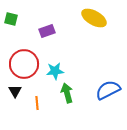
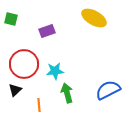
black triangle: moved 1 px up; rotated 16 degrees clockwise
orange line: moved 2 px right, 2 px down
